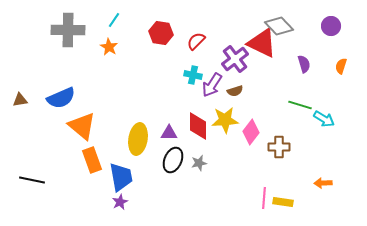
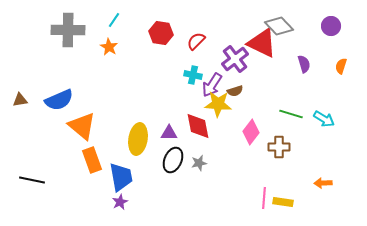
blue semicircle: moved 2 px left, 2 px down
green line: moved 9 px left, 9 px down
yellow star: moved 7 px left, 16 px up; rotated 8 degrees clockwise
red diamond: rotated 12 degrees counterclockwise
